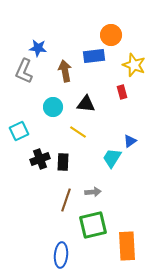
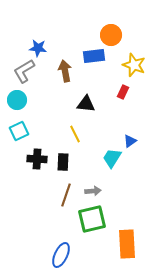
gray L-shape: rotated 35 degrees clockwise
red rectangle: moved 1 px right; rotated 40 degrees clockwise
cyan circle: moved 36 px left, 7 px up
yellow line: moved 3 px left, 2 px down; rotated 30 degrees clockwise
black cross: moved 3 px left; rotated 24 degrees clockwise
gray arrow: moved 1 px up
brown line: moved 5 px up
green square: moved 1 px left, 6 px up
orange rectangle: moved 2 px up
blue ellipse: rotated 20 degrees clockwise
